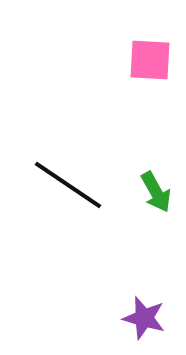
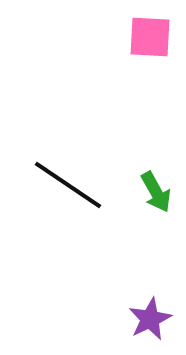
pink square: moved 23 px up
purple star: moved 6 px right, 1 px down; rotated 30 degrees clockwise
